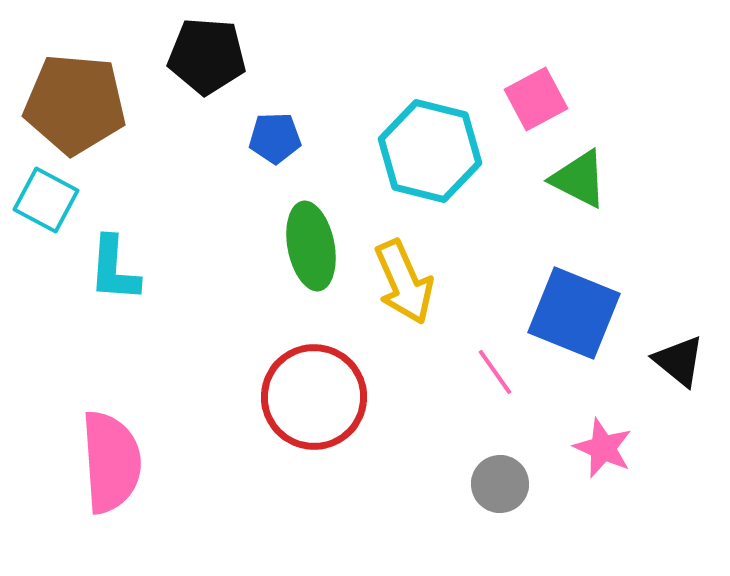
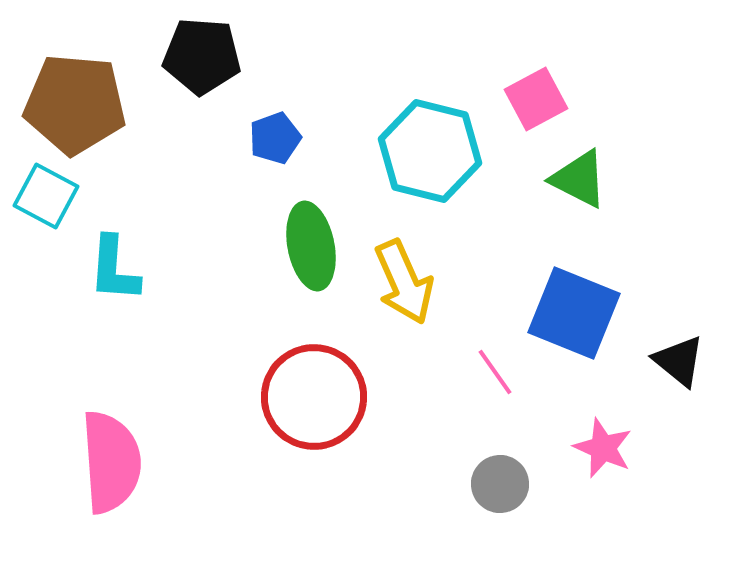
black pentagon: moved 5 px left
blue pentagon: rotated 18 degrees counterclockwise
cyan square: moved 4 px up
